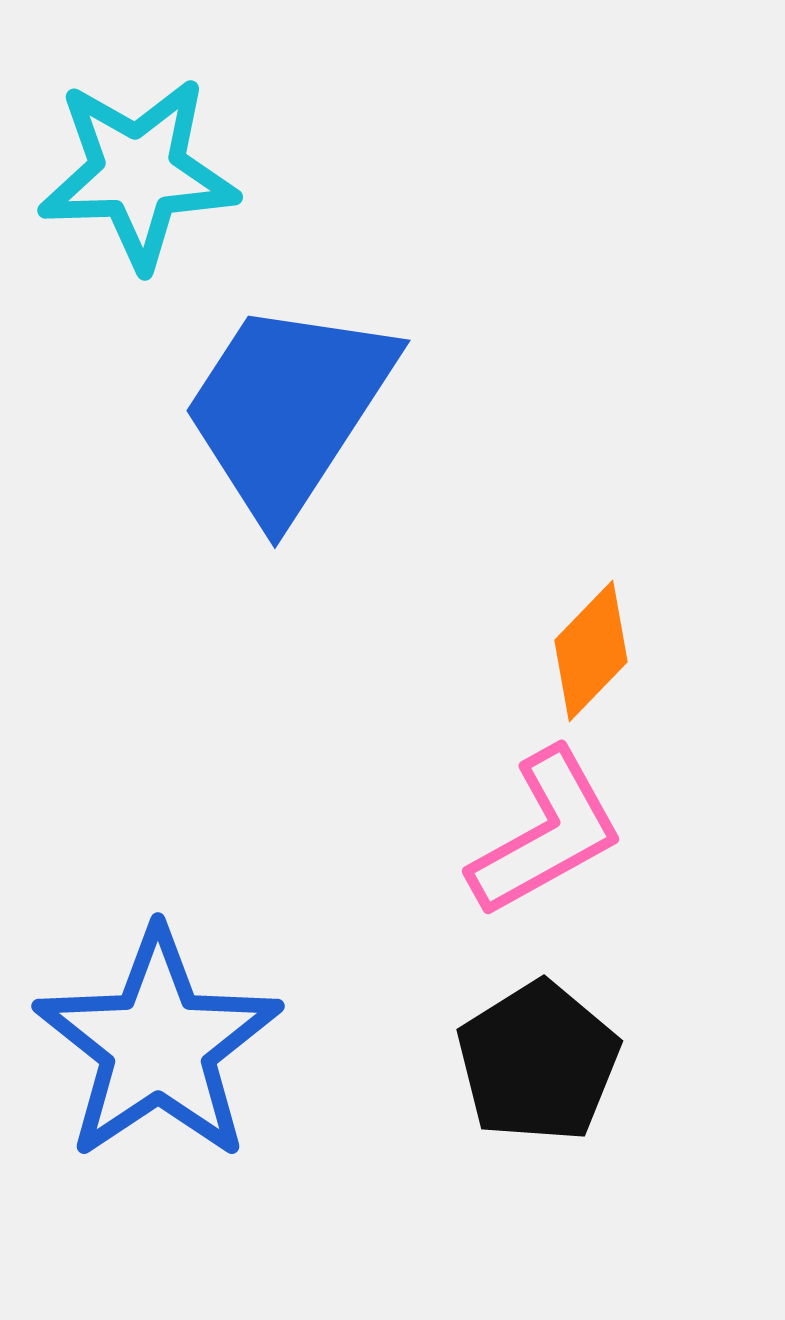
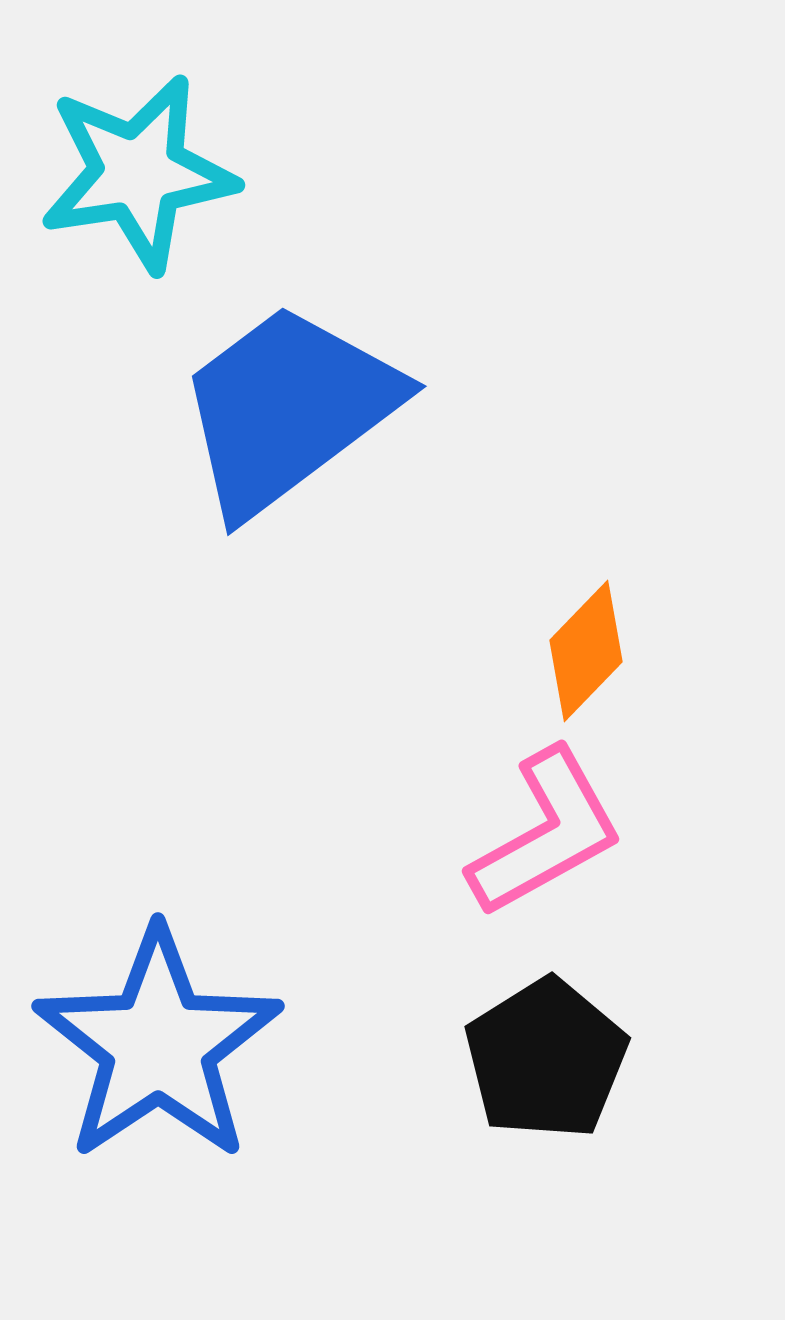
cyan star: rotated 7 degrees counterclockwise
blue trapezoid: rotated 20 degrees clockwise
orange diamond: moved 5 px left
black pentagon: moved 8 px right, 3 px up
